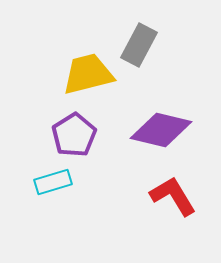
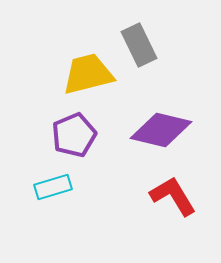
gray rectangle: rotated 54 degrees counterclockwise
purple pentagon: rotated 9 degrees clockwise
cyan rectangle: moved 5 px down
